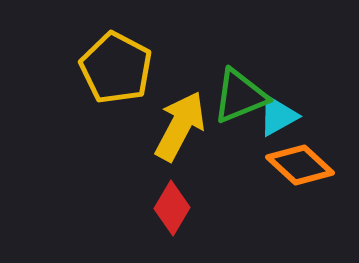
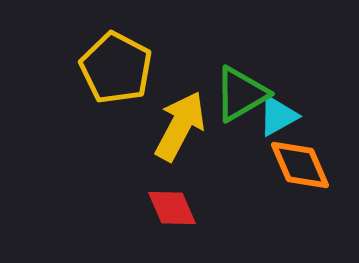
green triangle: moved 1 px right, 2 px up; rotated 8 degrees counterclockwise
orange diamond: rotated 24 degrees clockwise
red diamond: rotated 54 degrees counterclockwise
